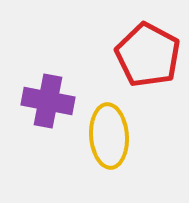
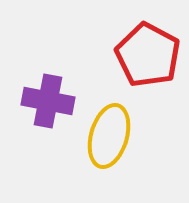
yellow ellipse: rotated 20 degrees clockwise
